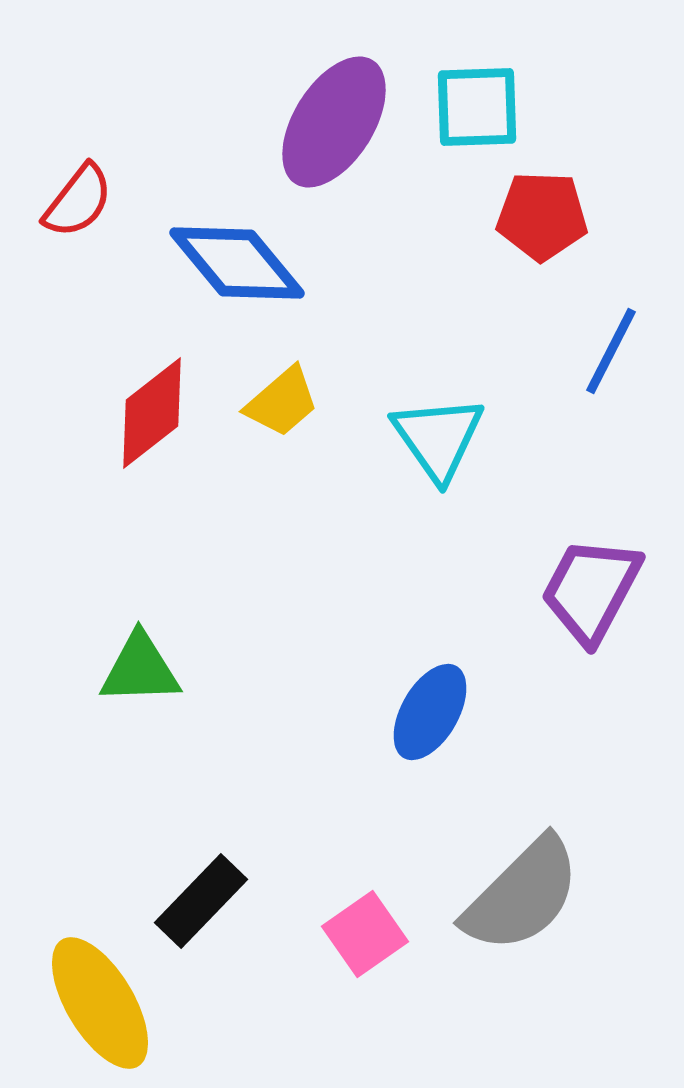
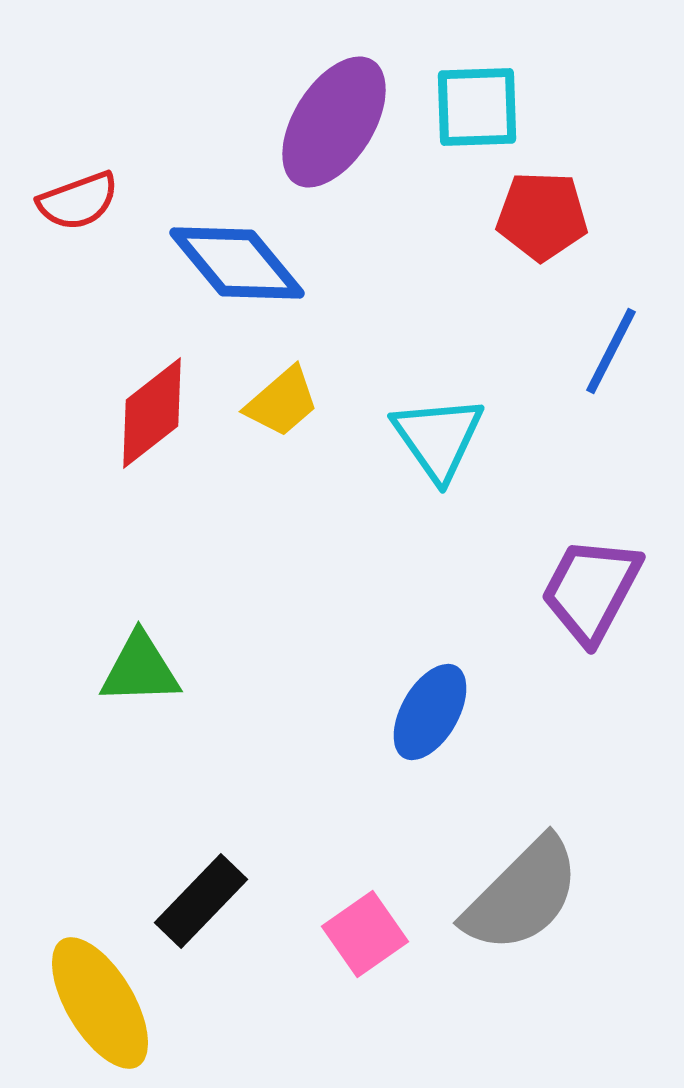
red semicircle: rotated 32 degrees clockwise
